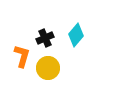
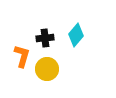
black cross: rotated 18 degrees clockwise
yellow circle: moved 1 px left, 1 px down
